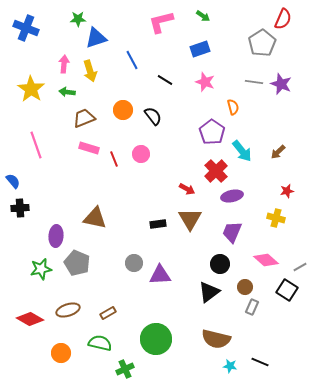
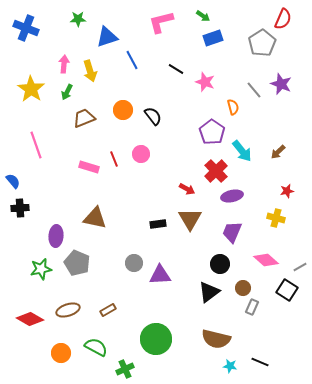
blue triangle at (96, 38): moved 11 px right, 1 px up
blue rectangle at (200, 49): moved 13 px right, 11 px up
black line at (165, 80): moved 11 px right, 11 px up
gray line at (254, 82): moved 8 px down; rotated 42 degrees clockwise
green arrow at (67, 92): rotated 70 degrees counterclockwise
pink rectangle at (89, 148): moved 19 px down
brown circle at (245, 287): moved 2 px left, 1 px down
brown rectangle at (108, 313): moved 3 px up
green semicircle at (100, 343): moved 4 px left, 4 px down; rotated 15 degrees clockwise
